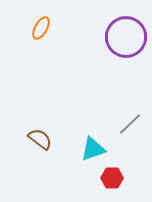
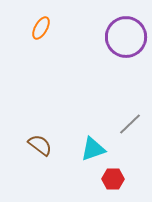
brown semicircle: moved 6 px down
red hexagon: moved 1 px right, 1 px down
